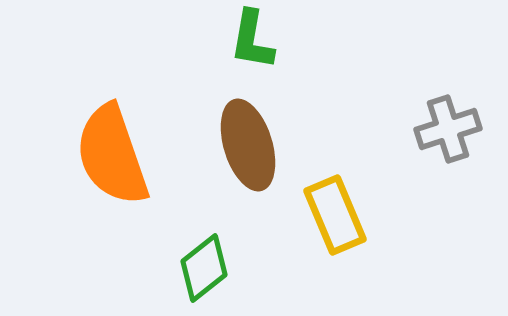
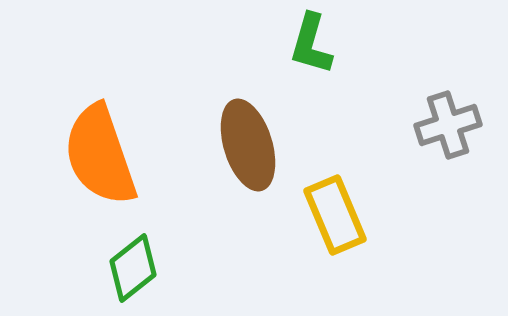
green L-shape: moved 59 px right, 4 px down; rotated 6 degrees clockwise
gray cross: moved 4 px up
orange semicircle: moved 12 px left
green diamond: moved 71 px left
